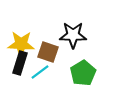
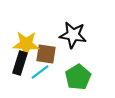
black star: rotated 8 degrees clockwise
yellow star: moved 5 px right
brown square: moved 2 px left, 2 px down; rotated 10 degrees counterclockwise
green pentagon: moved 5 px left, 4 px down
